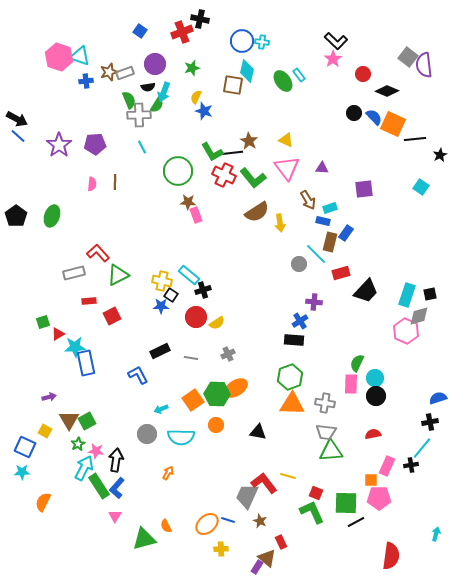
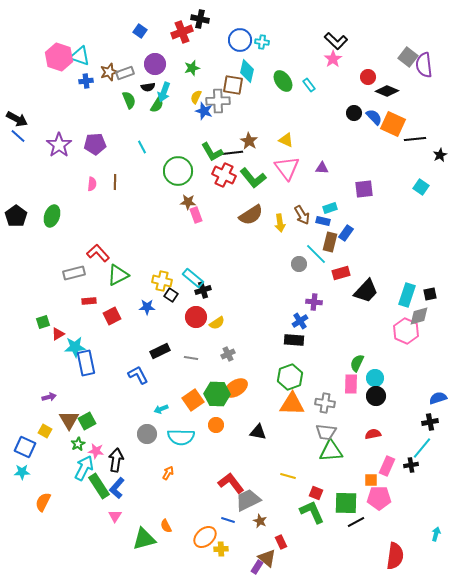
blue circle at (242, 41): moved 2 px left, 1 px up
red circle at (363, 74): moved 5 px right, 3 px down
cyan rectangle at (299, 75): moved 10 px right, 10 px down
gray cross at (139, 115): moved 79 px right, 14 px up
brown arrow at (308, 200): moved 6 px left, 15 px down
brown semicircle at (257, 212): moved 6 px left, 3 px down
cyan rectangle at (189, 275): moved 4 px right, 3 px down
blue star at (161, 306): moved 14 px left, 1 px down
red L-shape at (264, 483): moved 33 px left
gray trapezoid at (247, 496): moved 1 px right, 4 px down; rotated 40 degrees clockwise
orange ellipse at (207, 524): moved 2 px left, 13 px down
red semicircle at (391, 556): moved 4 px right
